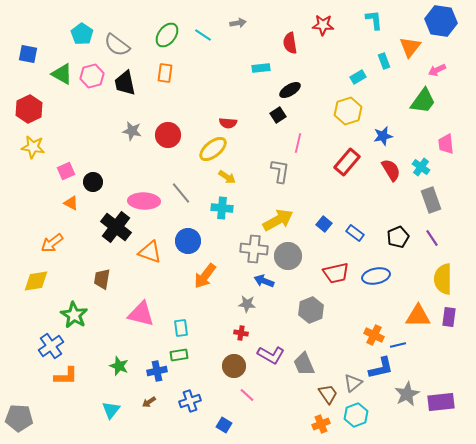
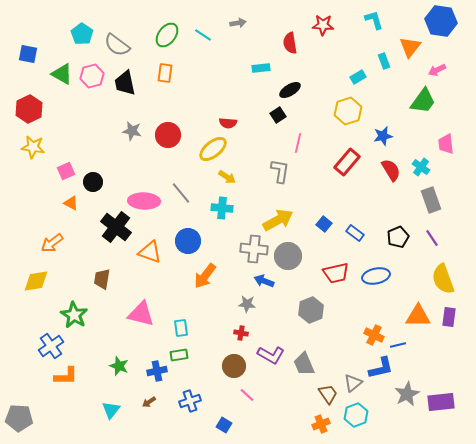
cyan L-shape at (374, 20): rotated 10 degrees counterclockwise
yellow semicircle at (443, 279): rotated 20 degrees counterclockwise
